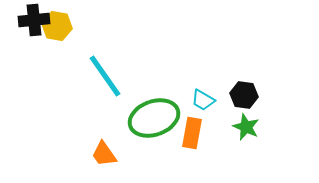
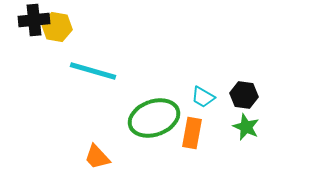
yellow hexagon: moved 1 px down
cyan line: moved 12 px left, 5 px up; rotated 39 degrees counterclockwise
cyan trapezoid: moved 3 px up
orange trapezoid: moved 7 px left, 3 px down; rotated 8 degrees counterclockwise
